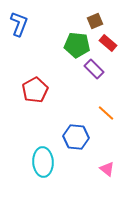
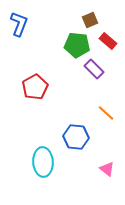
brown square: moved 5 px left, 1 px up
red rectangle: moved 2 px up
red pentagon: moved 3 px up
